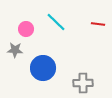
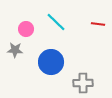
blue circle: moved 8 px right, 6 px up
